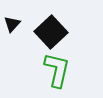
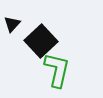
black square: moved 10 px left, 9 px down
